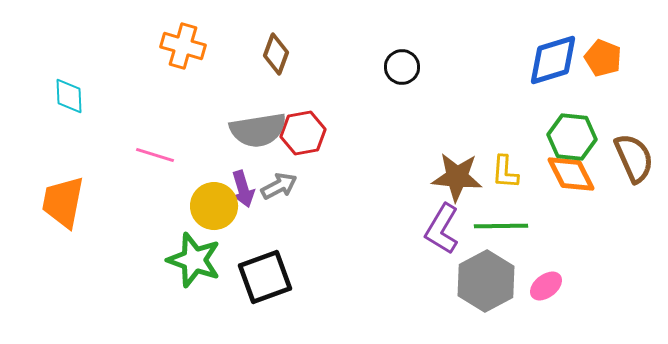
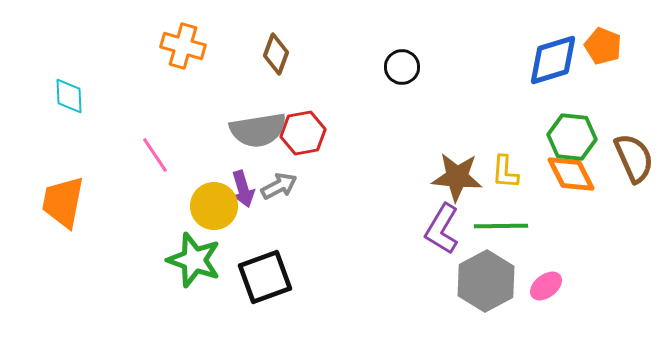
orange pentagon: moved 12 px up
pink line: rotated 39 degrees clockwise
